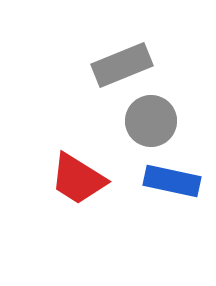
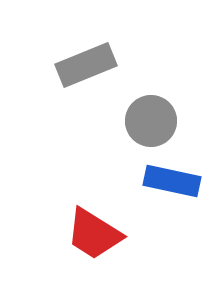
gray rectangle: moved 36 px left
red trapezoid: moved 16 px right, 55 px down
